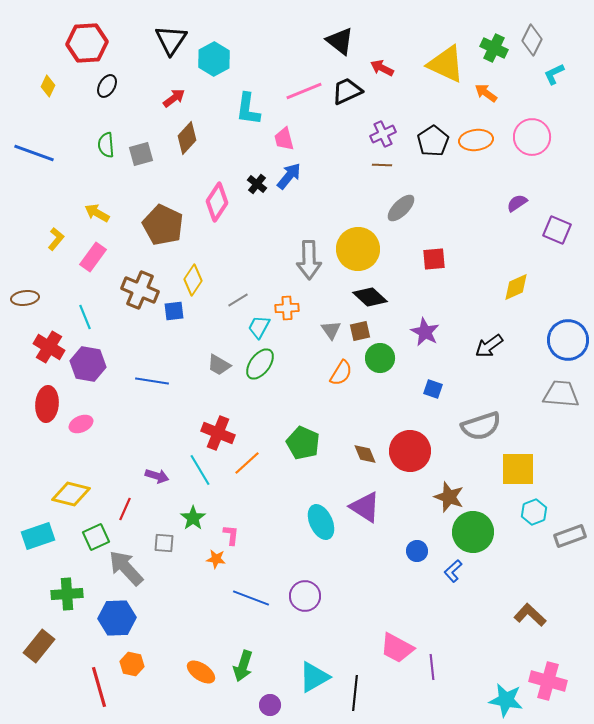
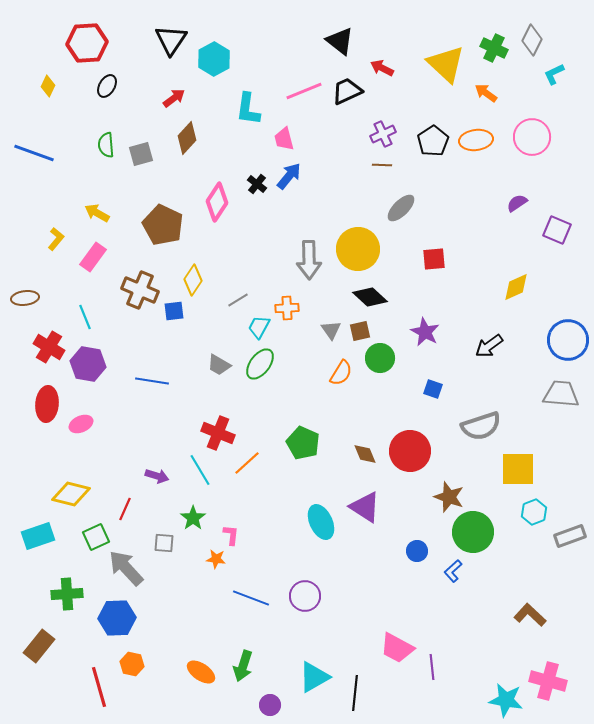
yellow triangle at (446, 64): rotated 18 degrees clockwise
